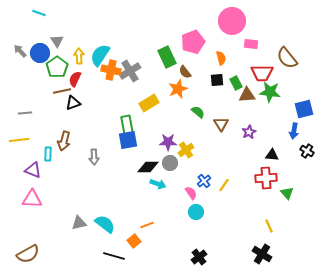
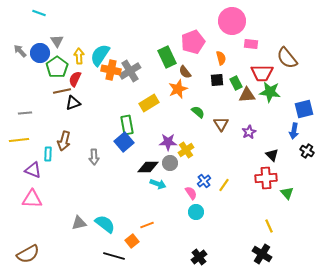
blue square at (128, 140): moved 4 px left, 2 px down; rotated 30 degrees counterclockwise
black triangle at (272, 155): rotated 40 degrees clockwise
orange square at (134, 241): moved 2 px left
